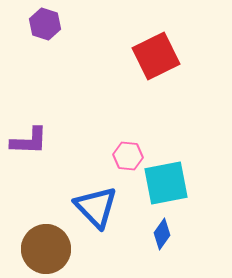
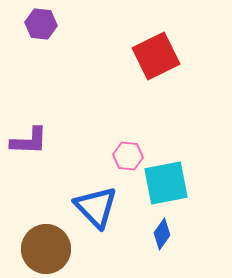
purple hexagon: moved 4 px left; rotated 12 degrees counterclockwise
